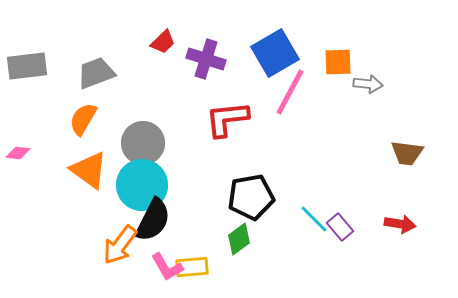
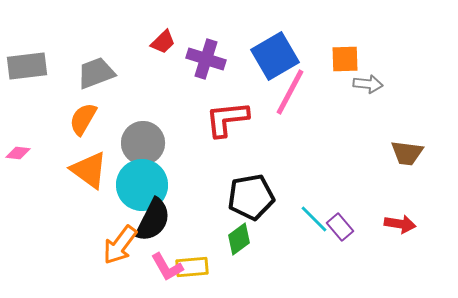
blue square: moved 3 px down
orange square: moved 7 px right, 3 px up
